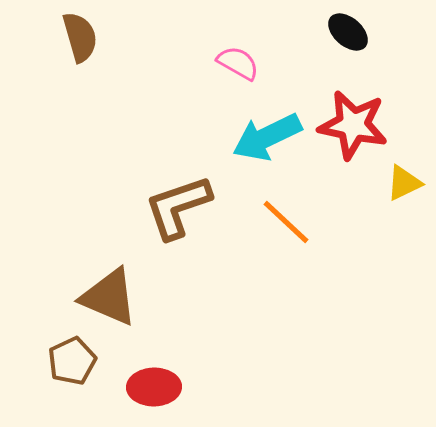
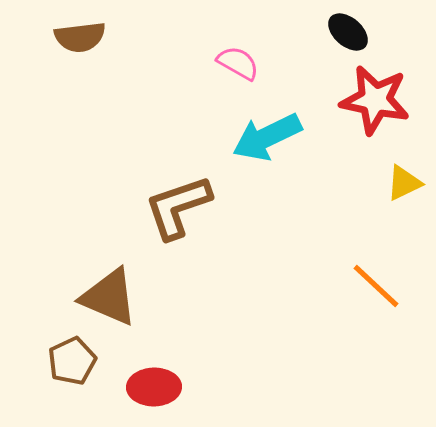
brown semicircle: rotated 99 degrees clockwise
red star: moved 22 px right, 25 px up
orange line: moved 90 px right, 64 px down
